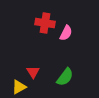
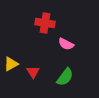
pink semicircle: moved 11 px down; rotated 91 degrees clockwise
yellow triangle: moved 8 px left, 23 px up
